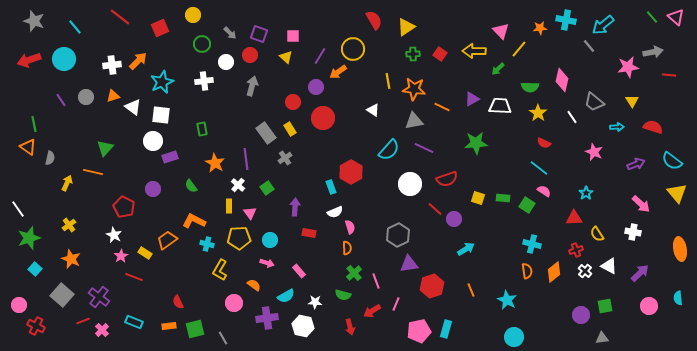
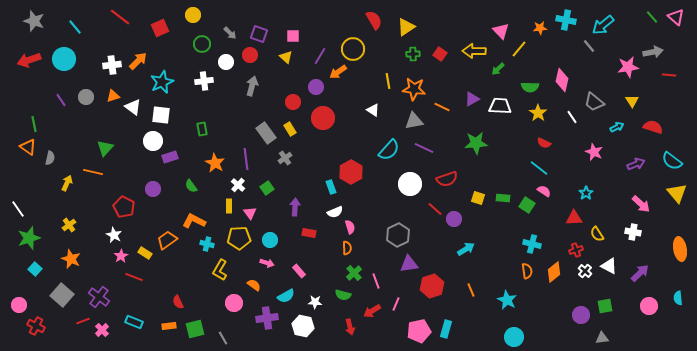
cyan arrow at (617, 127): rotated 24 degrees counterclockwise
